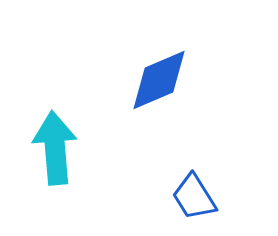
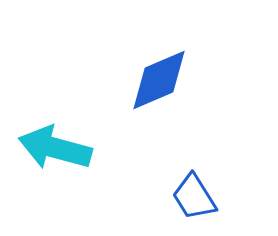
cyan arrow: rotated 70 degrees counterclockwise
